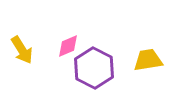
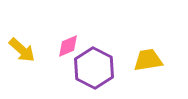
yellow arrow: rotated 16 degrees counterclockwise
